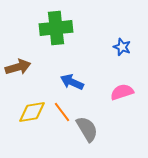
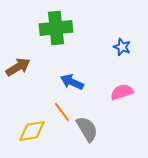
brown arrow: rotated 15 degrees counterclockwise
yellow diamond: moved 19 px down
